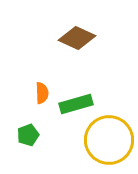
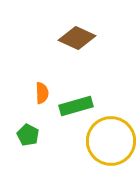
green rectangle: moved 2 px down
green pentagon: rotated 25 degrees counterclockwise
yellow circle: moved 2 px right, 1 px down
